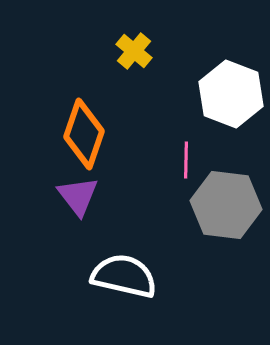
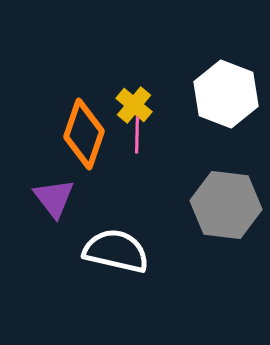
yellow cross: moved 54 px down
white hexagon: moved 5 px left
pink line: moved 49 px left, 25 px up
purple triangle: moved 24 px left, 2 px down
white semicircle: moved 8 px left, 25 px up
